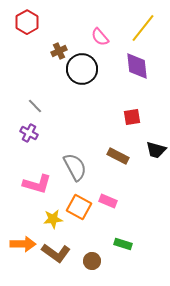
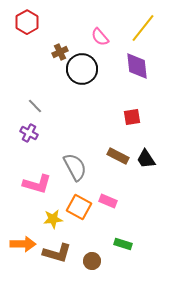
brown cross: moved 1 px right, 1 px down
black trapezoid: moved 10 px left, 9 px down; rotated 40 degrees clockwise
brown L-shape: moved 1 px right; rotated 20 degrees counterclockwise
